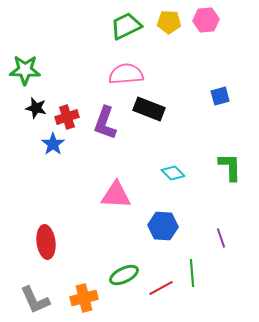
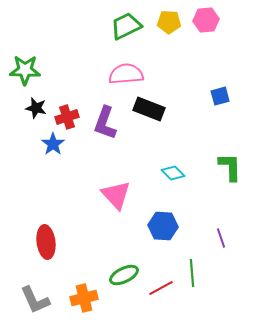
pink triangle: rotated 44 degrees clockwise
